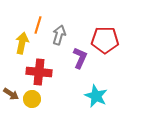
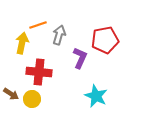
orange line: rotated 54 degrees clockwise
red pentagon: rotated 12 degrees counterclockwise
